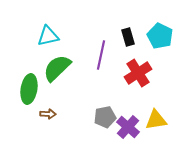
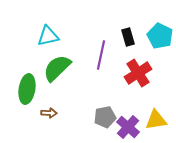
green ellipse: moved 2 px left
brown arrow: moved 1 px right, 1 px up
